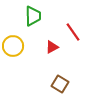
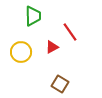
red line: moved 3 px left
yellow circle: moved 8 px right, 6 px down
